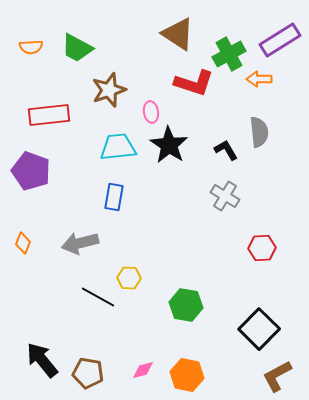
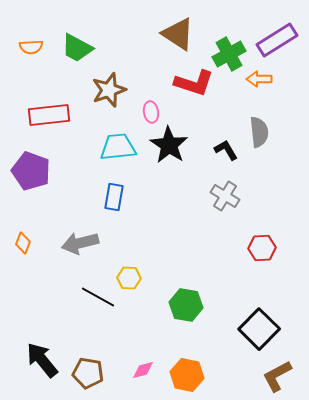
purple rectangle: moved 3 px left
